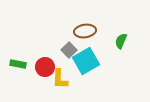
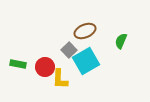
brown ellipse: rotated 15 degrees counterclockwise
